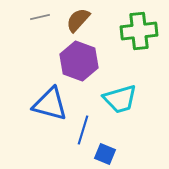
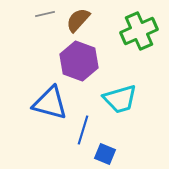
gray line: moved 5 px right, 3 px up
green cross: rotated 18 degrees counterclockwise
blue triangle: moved 1 px up
